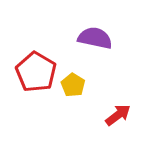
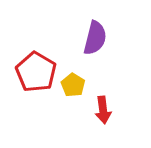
purple semicircle: rotated 92 degrees clockwise
red arrow: moved 15 px left, 5 px up; rotated 120 degrees clockwise
